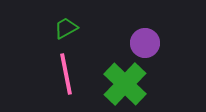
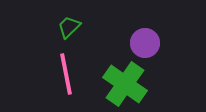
green trapezoid: moved 3 px right, 1 px up; rotated 15 degrees counterclockwise
green cross: rotated 9 degrees counterclockwise
